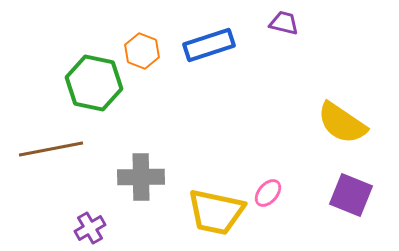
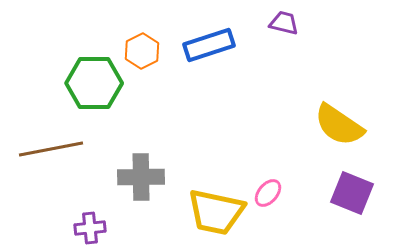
orange hexagon: rotated 12 degrees clockwise
green hexagon: rotated 12 degrees counterclockwise
yellow semicircle: moved 3 px left, 2 px down
purple square: moved 1 px right, 2 px up
purple cross: rotated 24 degrees clockwise
